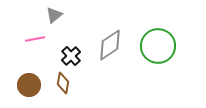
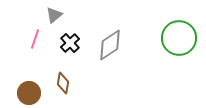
pink line: rotated 60 degrees counterclockwise
green circle: moved 21 px right, 8 px up
black cross: moved 1 px left, 13 px up
brown circle: moved 8 px down
